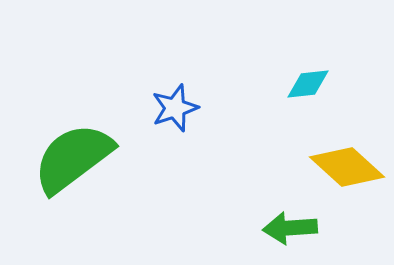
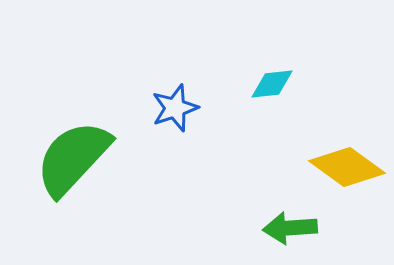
cyan diamond: moved 36 px left
green semicircle: rotated 10 degrees counterclockwise
yellow diamond: rotated 6 degrees counterclockwise
